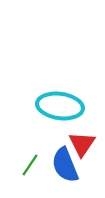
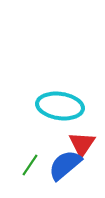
blue semicircle: rotated 72 degrees clockwise
